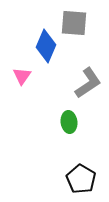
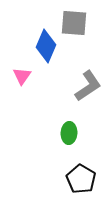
gray L-shape: moved 3 px down
green ellipse: moved 11 px down; rotated 10 degrees clockwise
